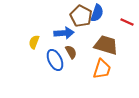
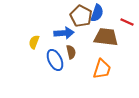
brown trapezoid: moved 8 px up; rotated 10 degrees counterclockwise
brown semicircle: rotated 16 degrees clockwise
